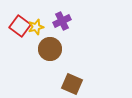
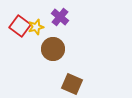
purple cross: moved 2 px left, 4 px up; rotated 24 degrees counterclockwise
brown circle: moved 3 px right
